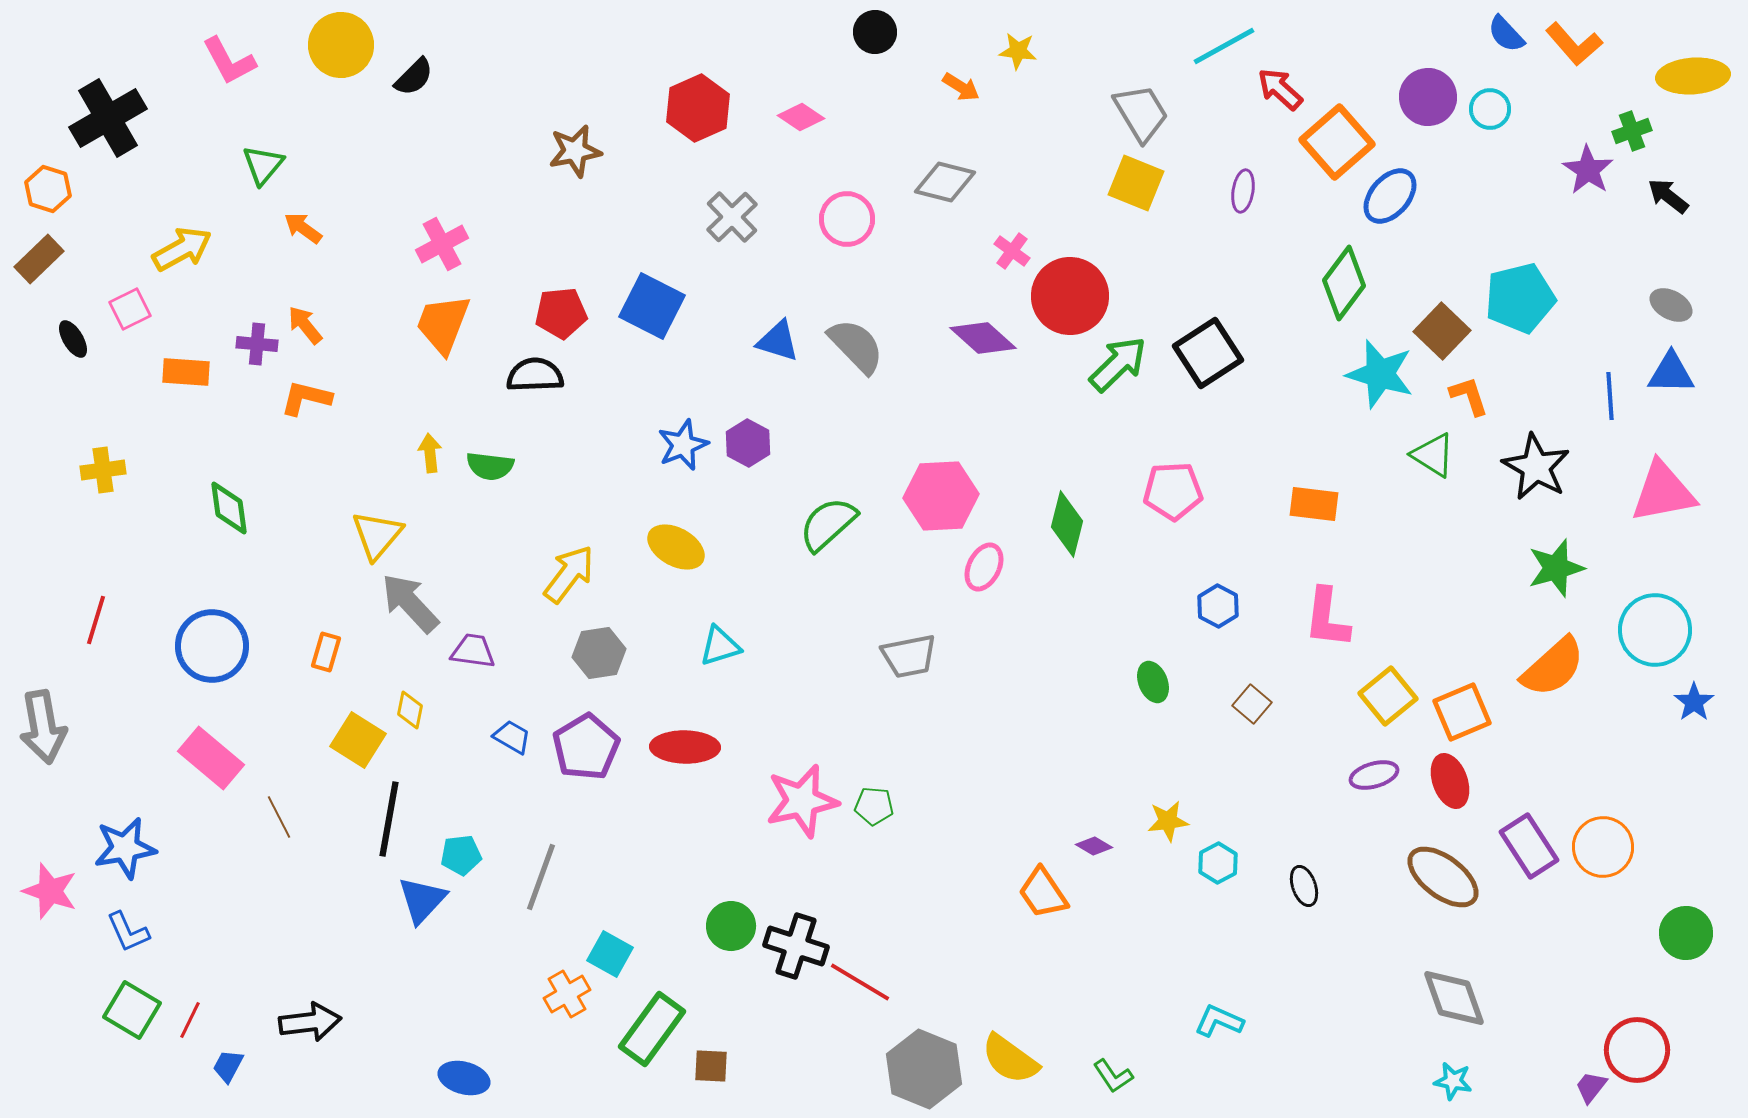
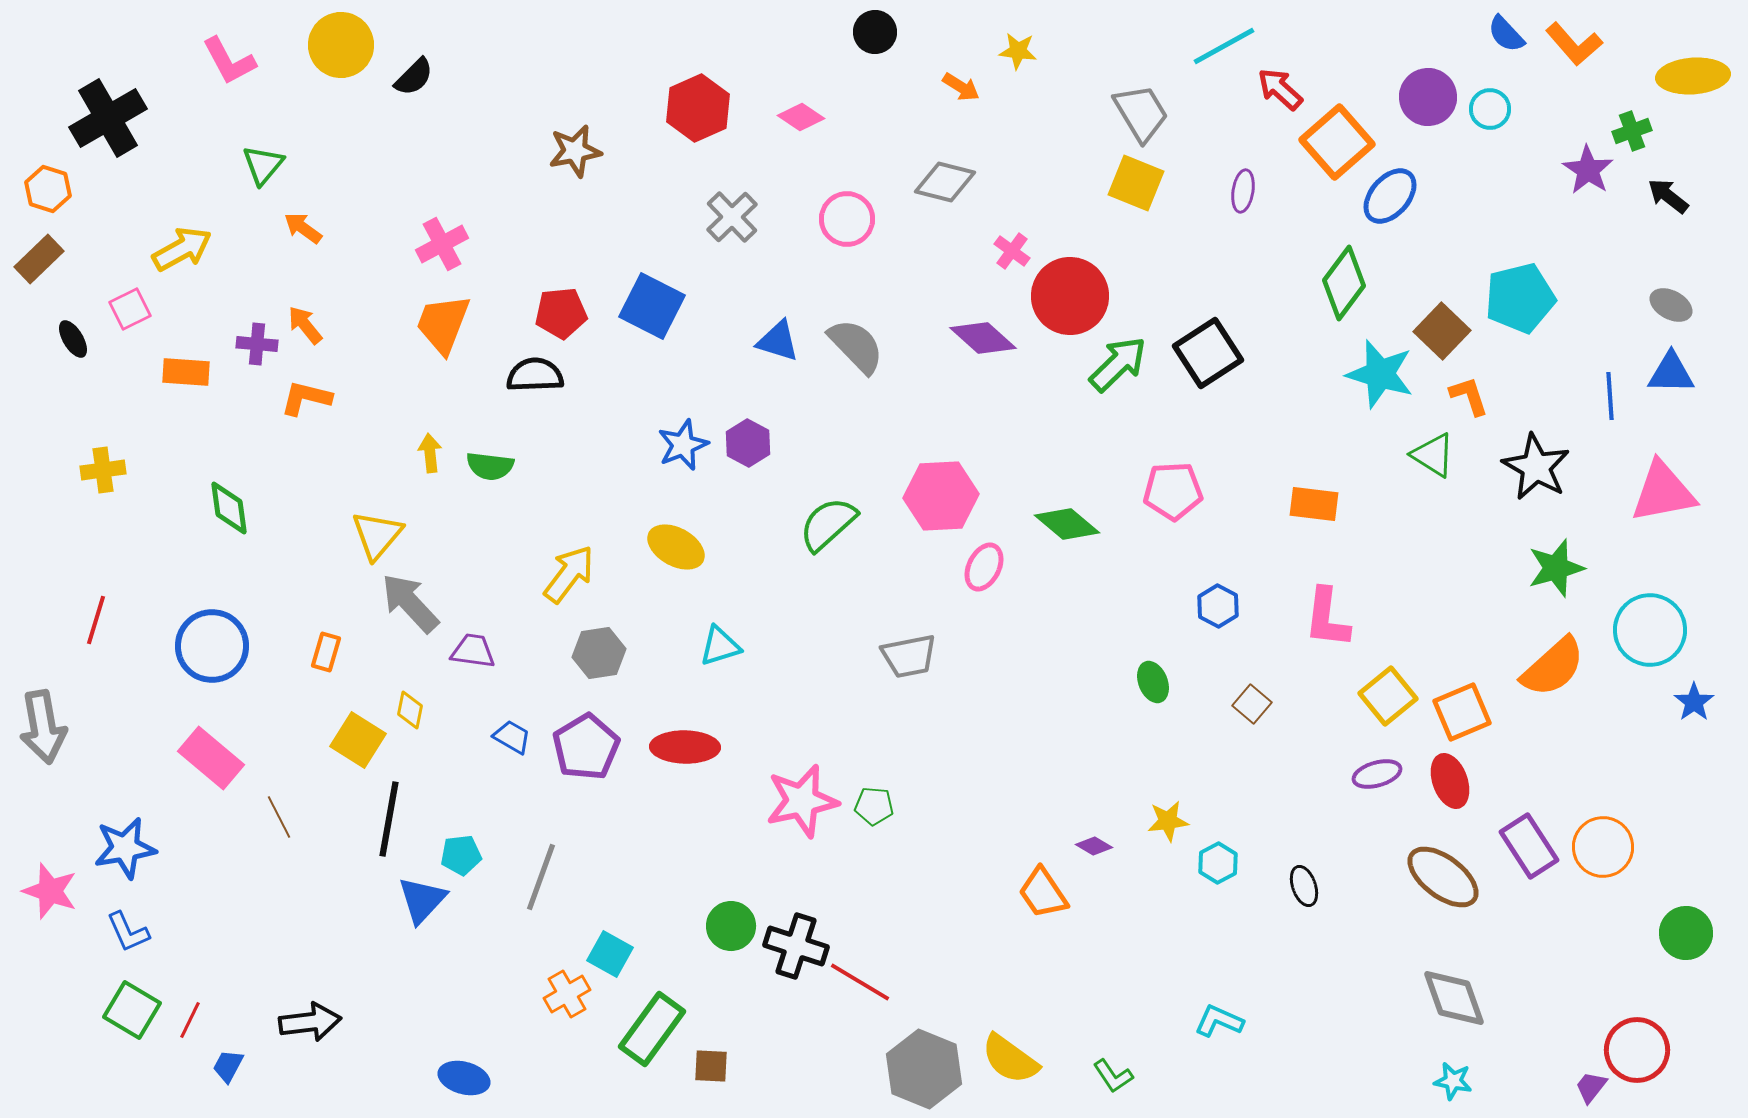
green diamond at (1067, 524): rotated 64 degrees counterclockwise
cyan circle at (1655, 630): moved 5 px left
purple ellipse at (1374, 775): moved 3 px right, 1 px up
